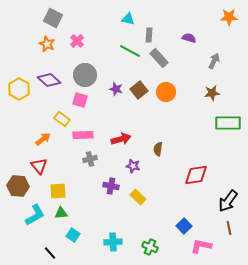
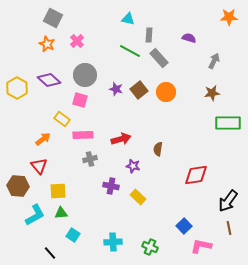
yellow hexagon at (19, 89): moved 2 px left, 1 px up
